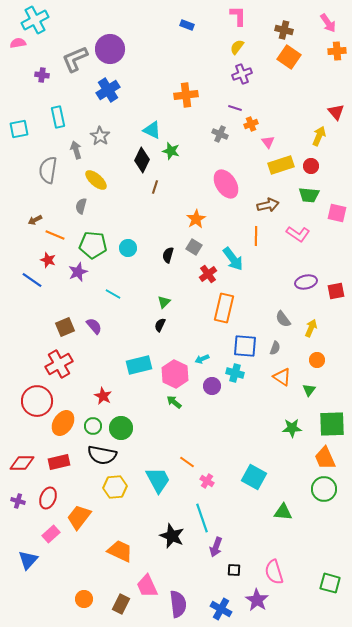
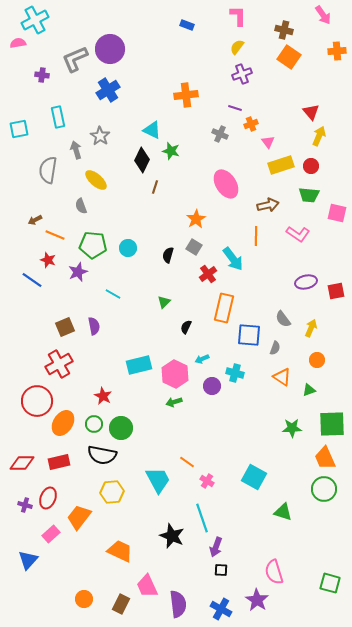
pink arrow at (328, 23): moved 5 px left, 8 px up
red triangle at (336, 112): moved 25 px left
gray semicircle at (81, 206): rotated 35 degrees counterclockwise
black semicircle at (160, 325): moved 26 px right, 2 px down
purple semicircle at (94, 326): rotated 30 degrees clockwise
blue square at (245, 346): moved 4 px right, 11 px up
green triangle at (309, 390): rotated 32 degrees clockwise
green arrow at (174, 402): rotated 56 degrees counterclockwise
green circle at (93, 426): moved 1 px right, 2 px up
yellow hexagon at (115, 487): moved 3 px left, 5 px down
purple cross at (18, 501): moved 7 px right, 4 px down
green triangle at (283, 512): rotated 12 degrees clockwise
black square at (234, 570): moved 13 px left
